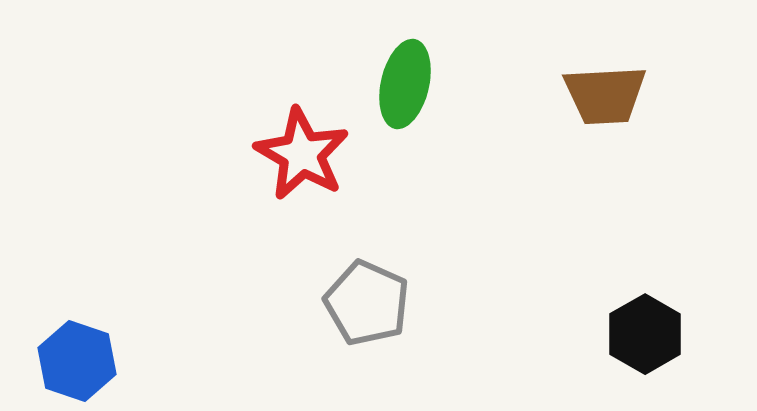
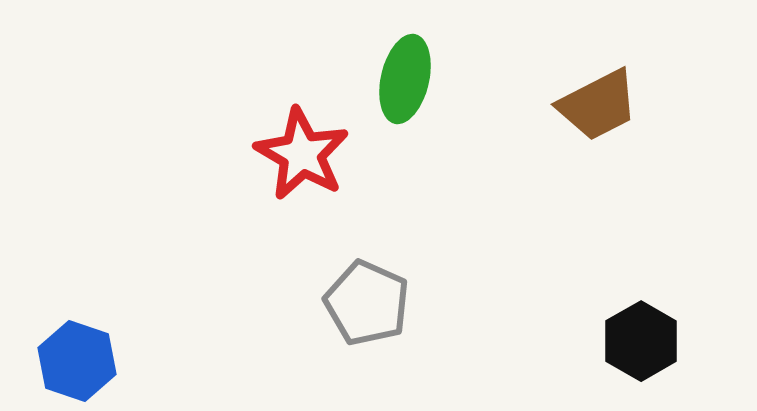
green ellipse: moved 5 px up
brown trapezoid: moved 7 px left, 10 px down; rotated 24 degrees counterclockwise
black hexagon: moved 4 px left, 7 px down
